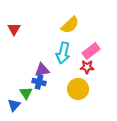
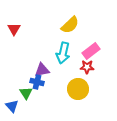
blue cross: moved 2 px left
blue triangle: moved 2 px left, 1 px down; rotated 24 degrees counterclockwise
